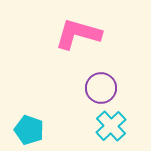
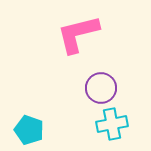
pink L-shape: rotated 30 degrees counterclockwise
cyan cross: moved 1 px right, 2 px up; rotated 32 degrees clockwise
